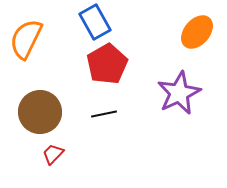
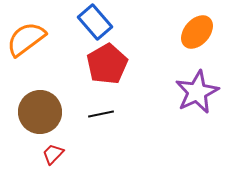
blue rectangle: rotated 12 degrees counterclockwise
orange semicircle: rotated 27 degrees clockwise
purple star: moved 18 px right, 1 px up
black line: moved 3 px left
